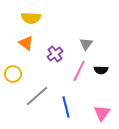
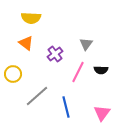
pink line: moved 1 px left, 1 px down
